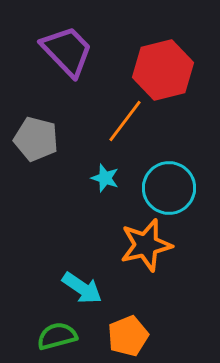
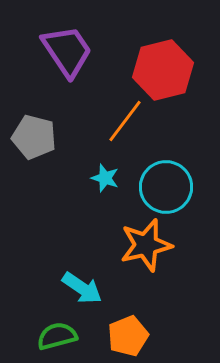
purple trapezoid: rotated 10 degrees clockwise
gray pentagon: moved 2 px left, 2 px up
cyan circle: moved 3 px left, 1 px up
